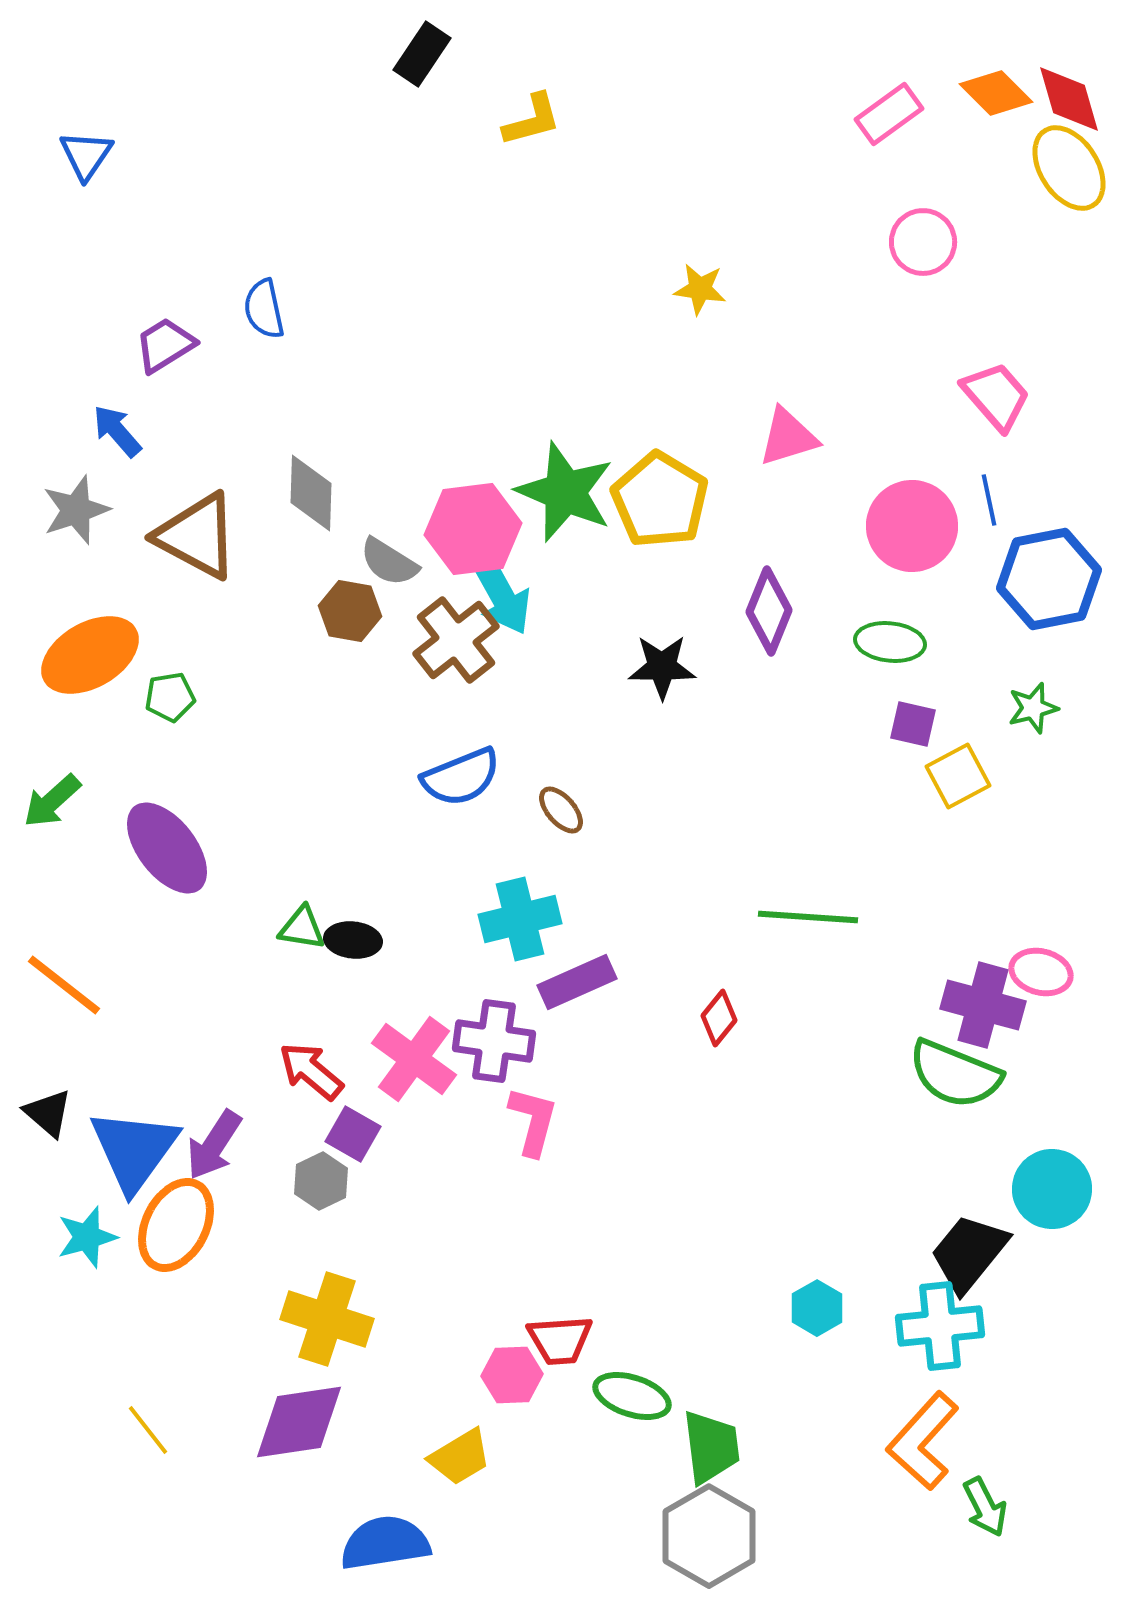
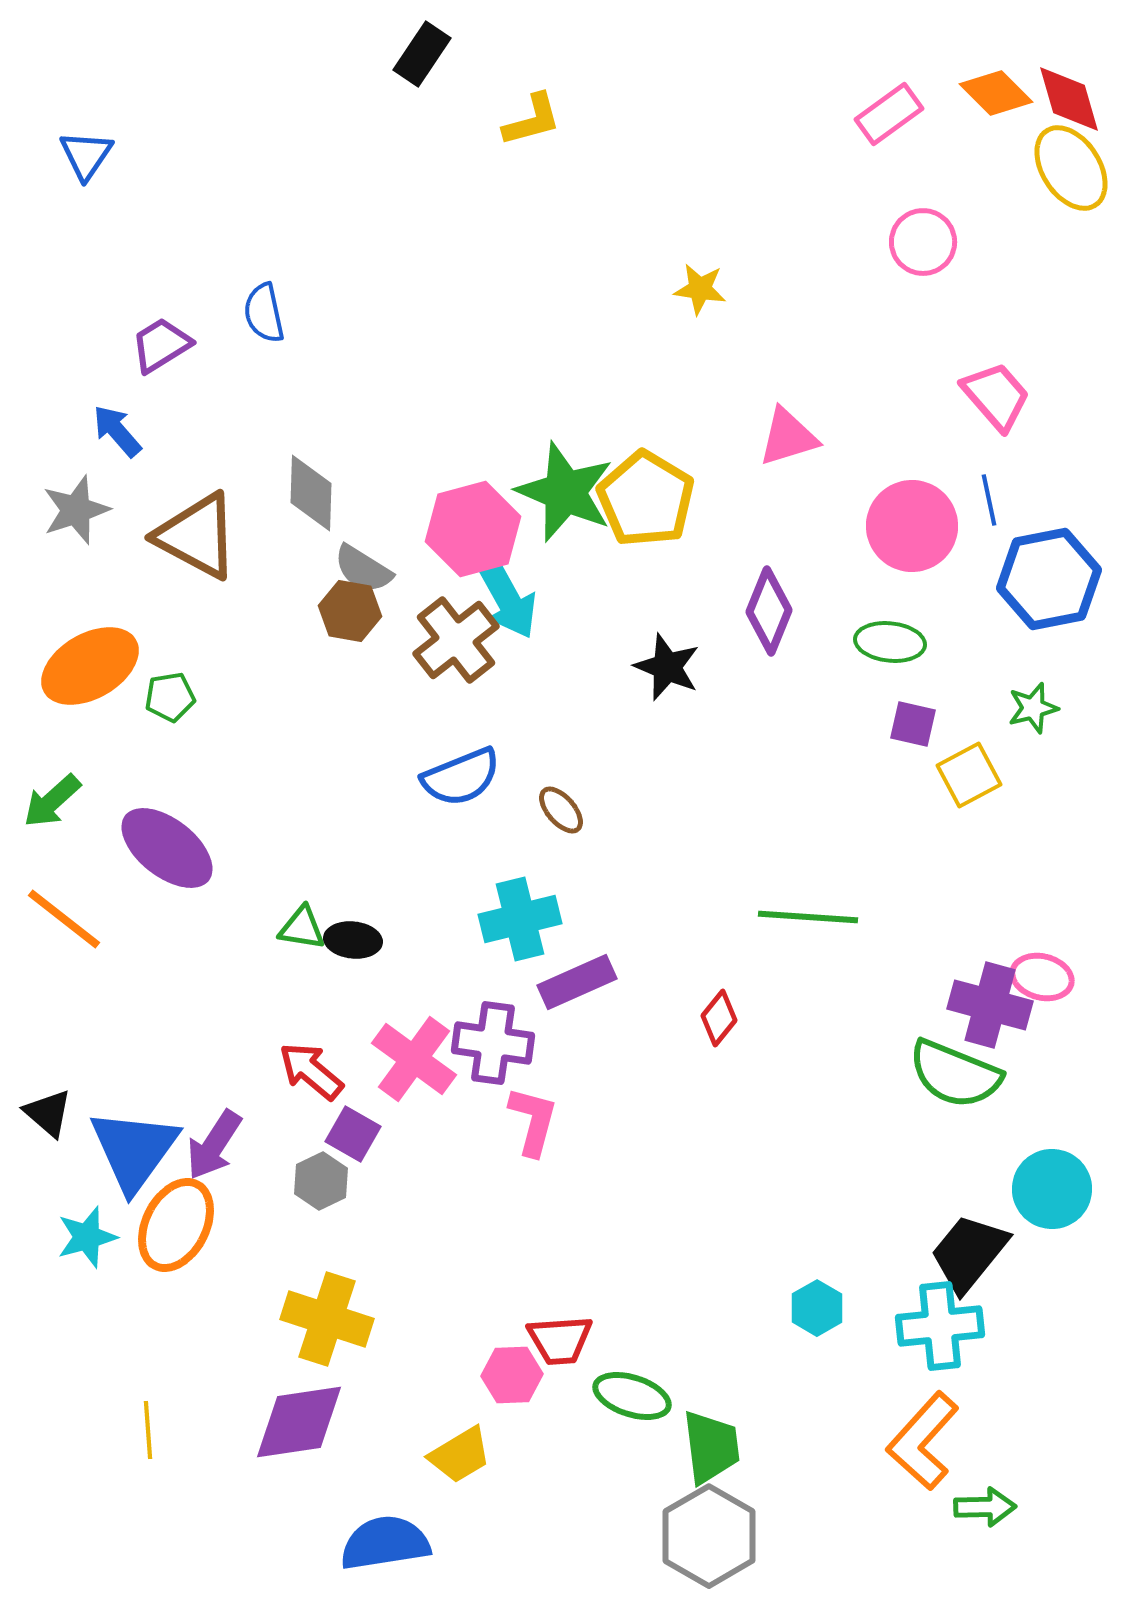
yellow ellipse at (1069, 168): moved 2 px right
blue semicircle at (264, 309): moved 4 px down
purple trapezoid at (165, 345): moved 4 px left
yellow pentagon at (660, 500): moved 14 px left, 1 px up
pink hexagon at (473, 529): rotated 8 degrees counterclockwise
gray semicircle at (389, 562): moved 26 px left, 7 px down
cyan arrow at (501, 594): moved 6 px right, 4 px down
orange ellipse at (90, 655): moved 11 px down
black star at (662, 667): moved 5 px right; rotated 22 degrees clockwise
yellow square at (958, 776): moved 11 px right, 1 px up
purple ellipse at (167, 848): rotated 14 degrees counterclockwise
pink ellipse at (1041, 972): moved 1 px right, 5 px down
orange line at (64, 985): moved 66 px up
purple cross at (983, 1005): moved 7 px right
purple cross at (494, 1041): moved 1 px left, 2 px down
yellow line at (148, 1430): rotated 34 degrees clockwise
yellow trapezoid at (460, 1457): moved 2 px up
green arrow at (985, 1507): rotated 64 degrees counterclockwise
